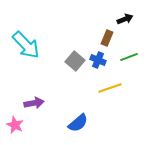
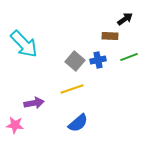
black arrow: rotated 14 degrees counterclockwise
brown rectangle: moved 3 px right, 2 px up; rotated 70 degrees clockwise
cyan arrow: moved 2 px left, 1 px up
blue cross: rotated 35 degrees counterclockwise
yellow line: moved 38 px left, 1 px down
pink star: rotated 18 degrees counterclockwise
